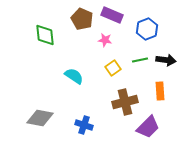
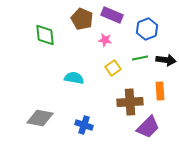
green line: moved 2 px up
cyan semicircle: moved 2 px down; rotated 24 degrees counterclockwise
brown cross: moved 5 px right; rotated 10 degrees clockwise
